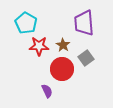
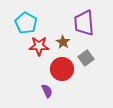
brown star: moved 3 px up
